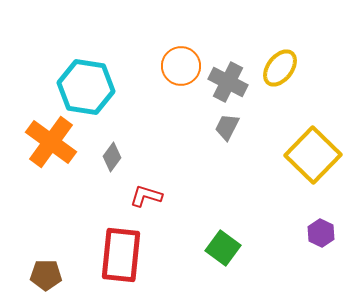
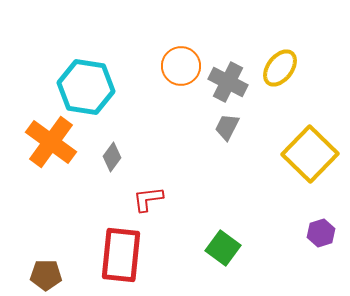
yellow square: moved 3 px left, 1 px up
red L-shape: moved 2 px right, 3 px down; rotated 24 degrees counterclockwise
purple hexagon: rotated 16 degrees clockwise
